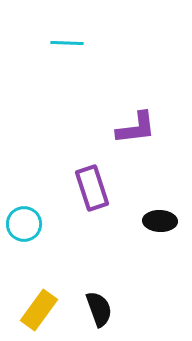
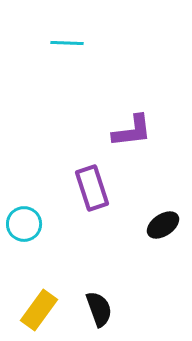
purple L-shape: moved 4 px left, 3 px down
black ellipse: moved 3 px right, 4 px down; rotated 36 degrees counterclockwise
